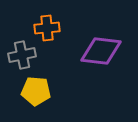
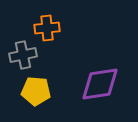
purple diamond: moved 1 px left, 33 px down; rotated 15 degrees counterclockwise
gray cross: moved 1 px right
